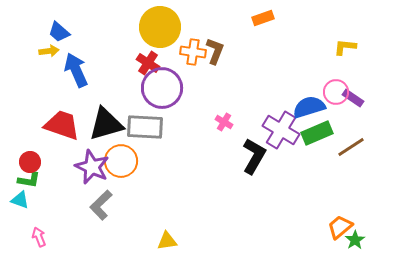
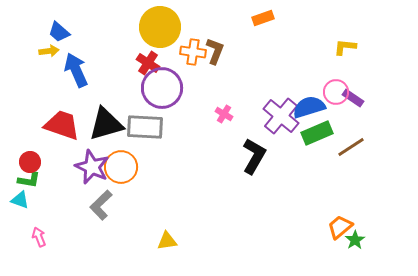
pink cross: moved 8 px up
purple cross: moved 14 px up; rotated 9 degrees clockwise
orange circle: moved 6 px down
